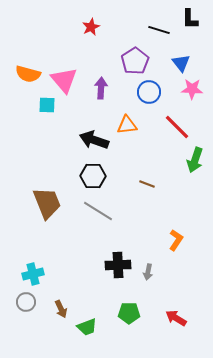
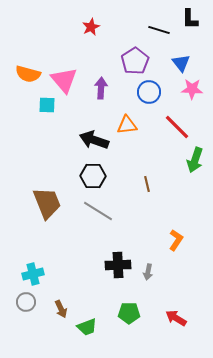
brown line: rotated 56 degrees clockwise
